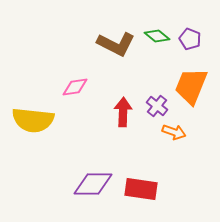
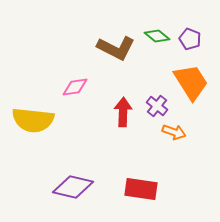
brown L-shape: moved 4 px down
orange trapezoid: moved 4 px up; rotated 126 degrees clockwise
purple diamond: moved 20 px left, 3 px down; rotated 12 degrees clockwise
